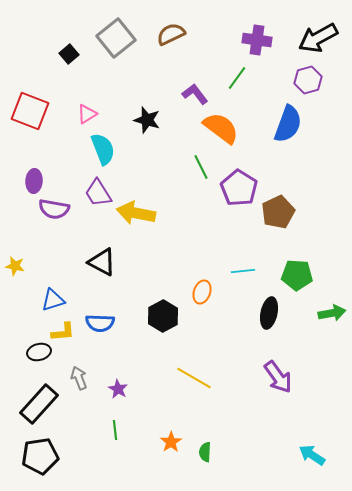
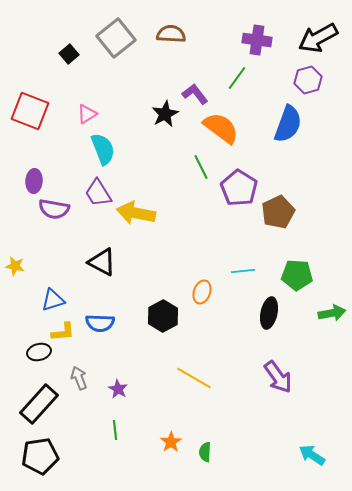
brown semicircle at (171, 34): rotated 28 degrees clockwise
black star at (147, 120): moved 18 px right, 6 px up; rotated 28 degrees clockwise
